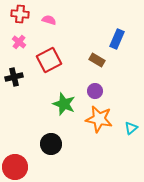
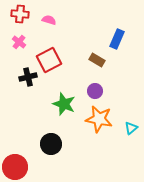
black cross: moved 14 px right
